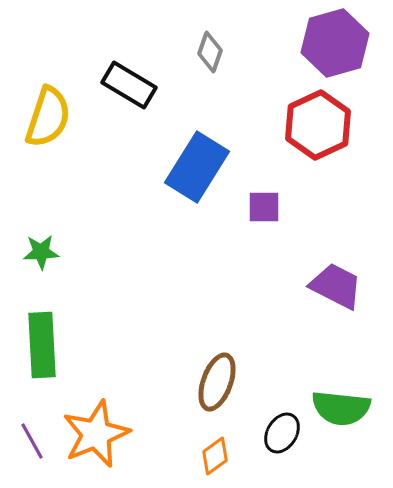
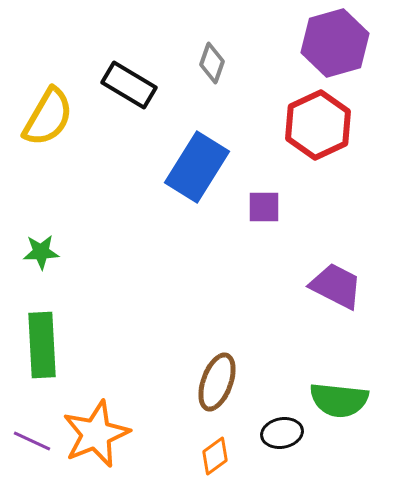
gray diamond: moved 2 px right, 11 px down
yellow semicircle: rotated 12 degrees clockwise
green semicircle: moved 2 px left, 8 px up
black ellipse: rotated 48 degrees clockwise
purple line: rotated 36 degrees counterclockwise
